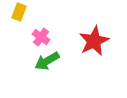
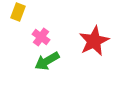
yellow rectangle: moved 1 px left
